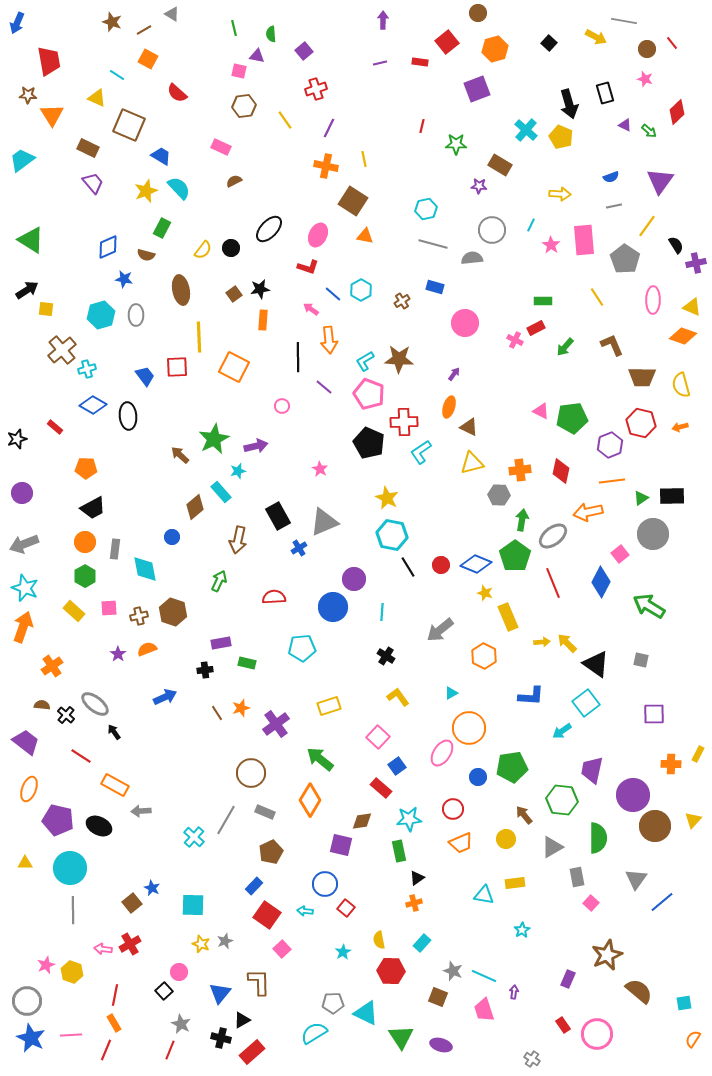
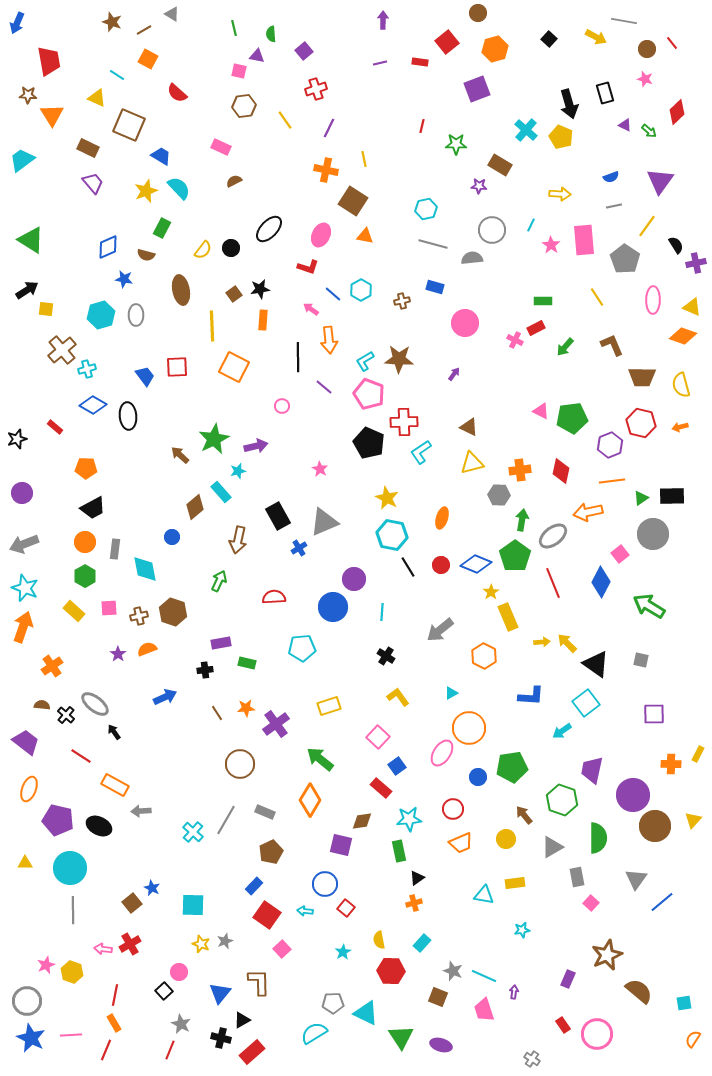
black square at (549, 43): moved 4 px up
orange cross at (326, 166): moved 4 px down
pink ellipse at (318, 235): moved 3 px right
brown cross at (402, 301): rotated 21 degrees clockwise
yellow line at (199, 337): moved 13 px right, 11 px up
orange ellipse at (449, 407): moved 7 px left, 111 px down
yellow star at (485, 593): moved 6 px right, 1 px up; rotated 21 degrees clockwise
orange star at (241, 708): moved 5 px right; rotated 12 degrees clockwise
brown circle at (251, 773): moved 11 px left, 9 px up
green hexagon at (562, 800): rotated 12 degrees clockwise
cyan cross at (194, 837): moved 1 px left, 5 px up
cyan star at (522, 930): rotated 21 degrees clockwise
